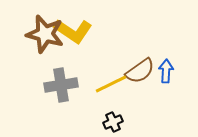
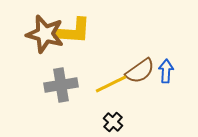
yellow L-shape: rotated 30 degrees counterclockwise
black cross: rotated 24 degrees counterclockwise
